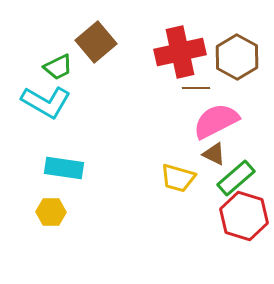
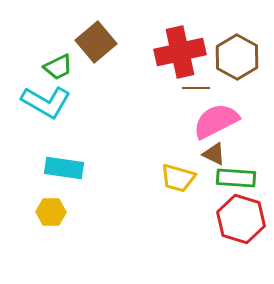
green rectangle: rotated 45 degrees clockwise
red hexagon: moved 3 px left, 3 px down
